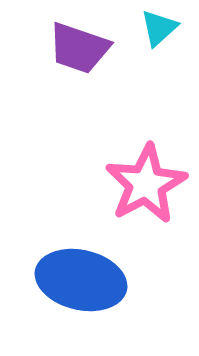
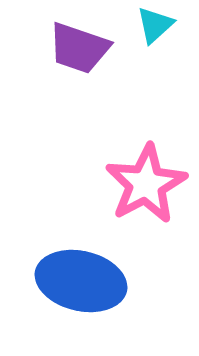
cyan triangle: moved 4 px left, 3 px up
blue ellipse: moved 1 px down
